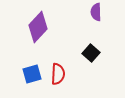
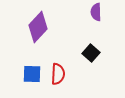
blue square: rotated 18 degrees clockwise
